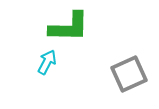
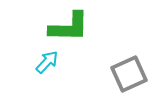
cyan arrow: rotated 15 degrees clockwise
